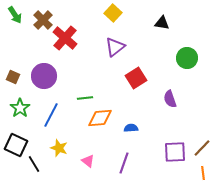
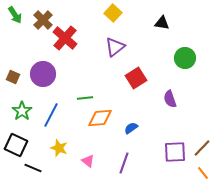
green circle: moved 2 px left
purple circle: moved 1 px left, 2 px up
green star: moved 2 px right, 3 px down
blue semicircle: rotated 32 degrees counterclockwise
black line: moved 1 px left, 4 px down; rotated 36 degrees counterclockwise
orange line: rotated 32 degrees counterclockwise
